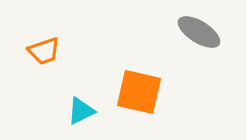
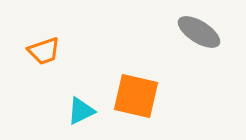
orange square: moved 3 px left, 4 px down
